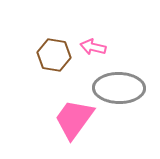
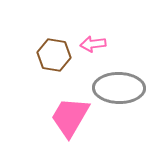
pink arrow: moved 3 px up; rotated 20 degrees counterclockwise
pink trapezoid: moved 4 px left, 2 px up; rotated 6 degrees counterclockwise
